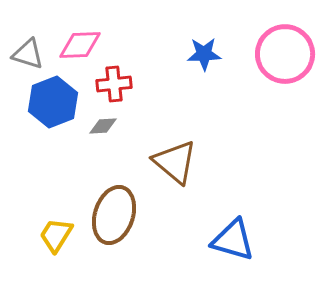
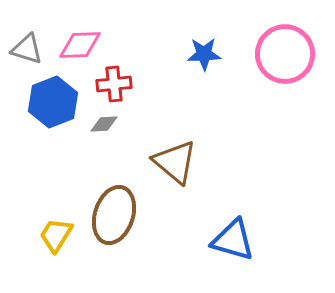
gray triangle: moved 1 px left, 5 px up
gray diamond: moved 1 px right, 2 px up
